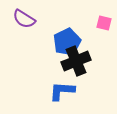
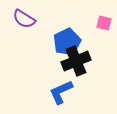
blue L-shape: moved 1 px left, 1 px down; rotated 28 degrees counterclockwise
